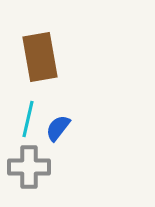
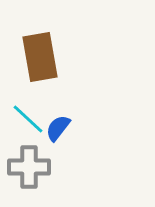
cyan line: rotated 60 degrees counterclockwise
